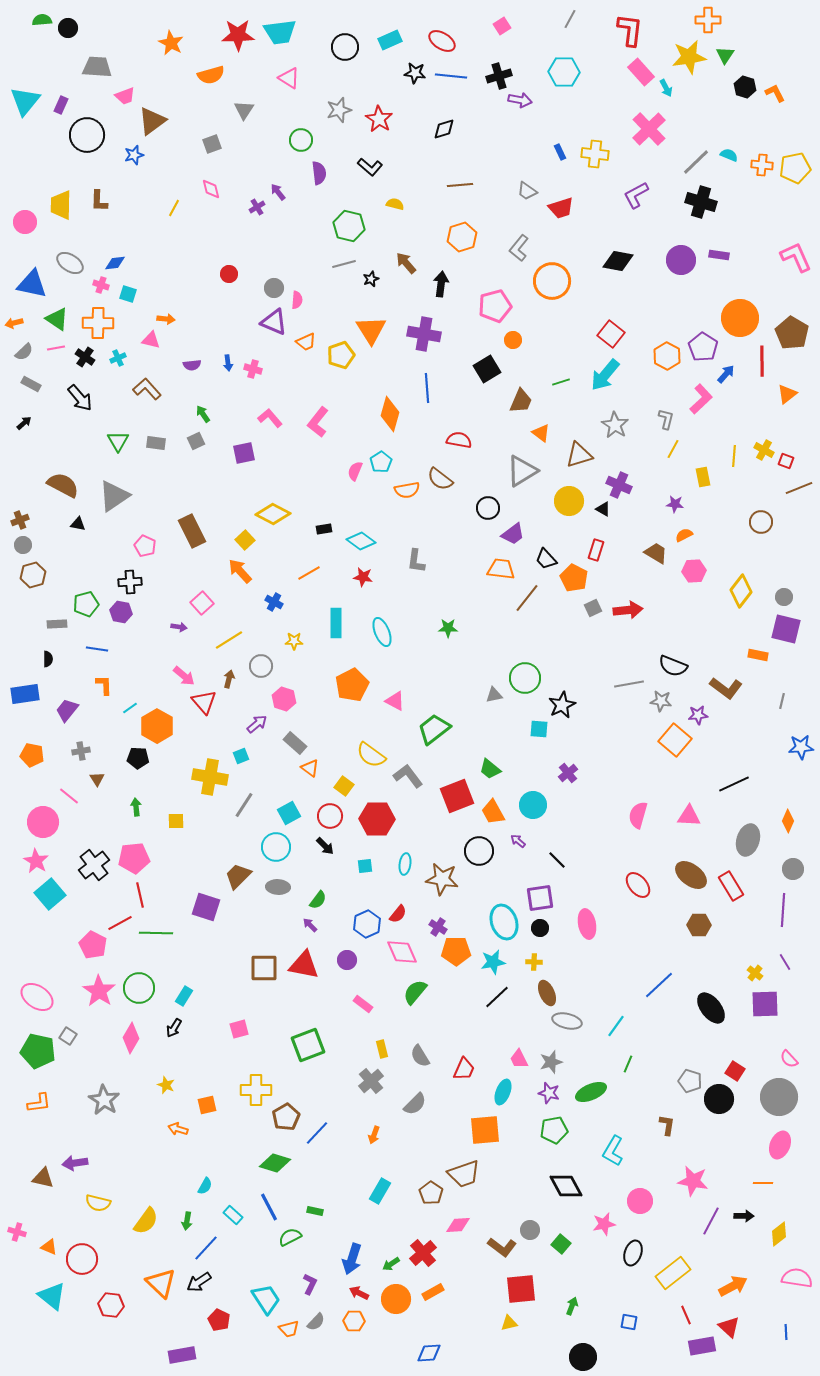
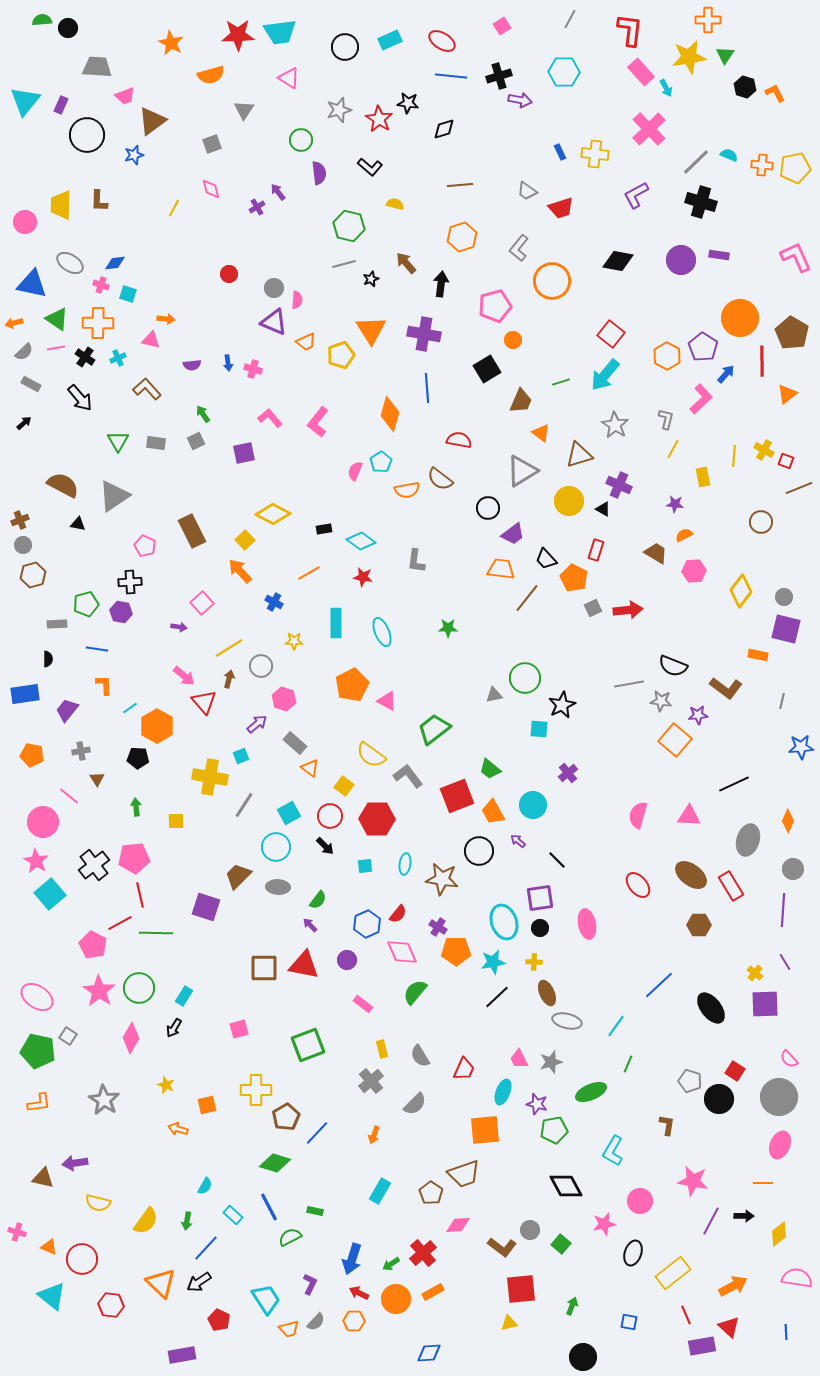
black star at (415, 73): moved 7 px left, 30 px down
yellow line at (229, 640): moved 8 px down
pink triangle at (395, 701): moved 8 px left
purple star at (549, 1093): moved 12 px left, 11 px down
